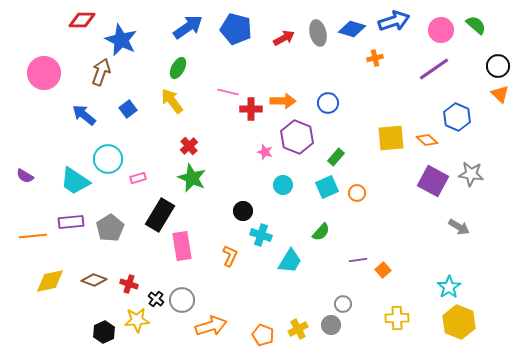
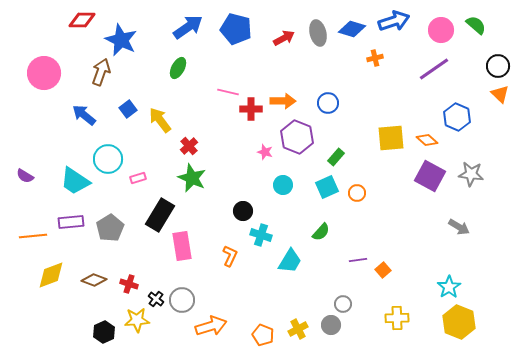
yellow arrow at (172, 101): moved 12 px left, 19 px down
purple square at (433, 181): moved 3 px left, 5 px up
yellow diamond at (50, 281): moved 1 px right, 6 px up; rotated 8 degrees counterclockwise
